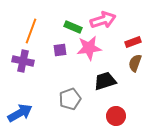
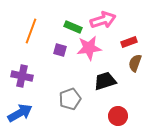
red rectangle: moved 4 px left
purple square: rotated 24 degrees clockwise
purple cross: moved 1 px left, 15 px down
red circle: moved 2 px right
